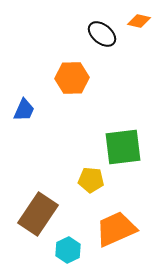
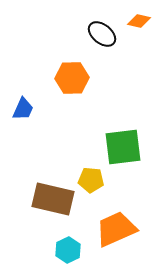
blue trapezoid: moved 1 px left, 1 px up
brown rectangle: moved 15 px right, 15 px up; rotated 69 degrees clockwise
